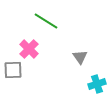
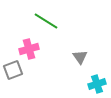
pink cross: rotated 30 degrees clockwise
gray square: rotated 18 degrees counterclockwise
